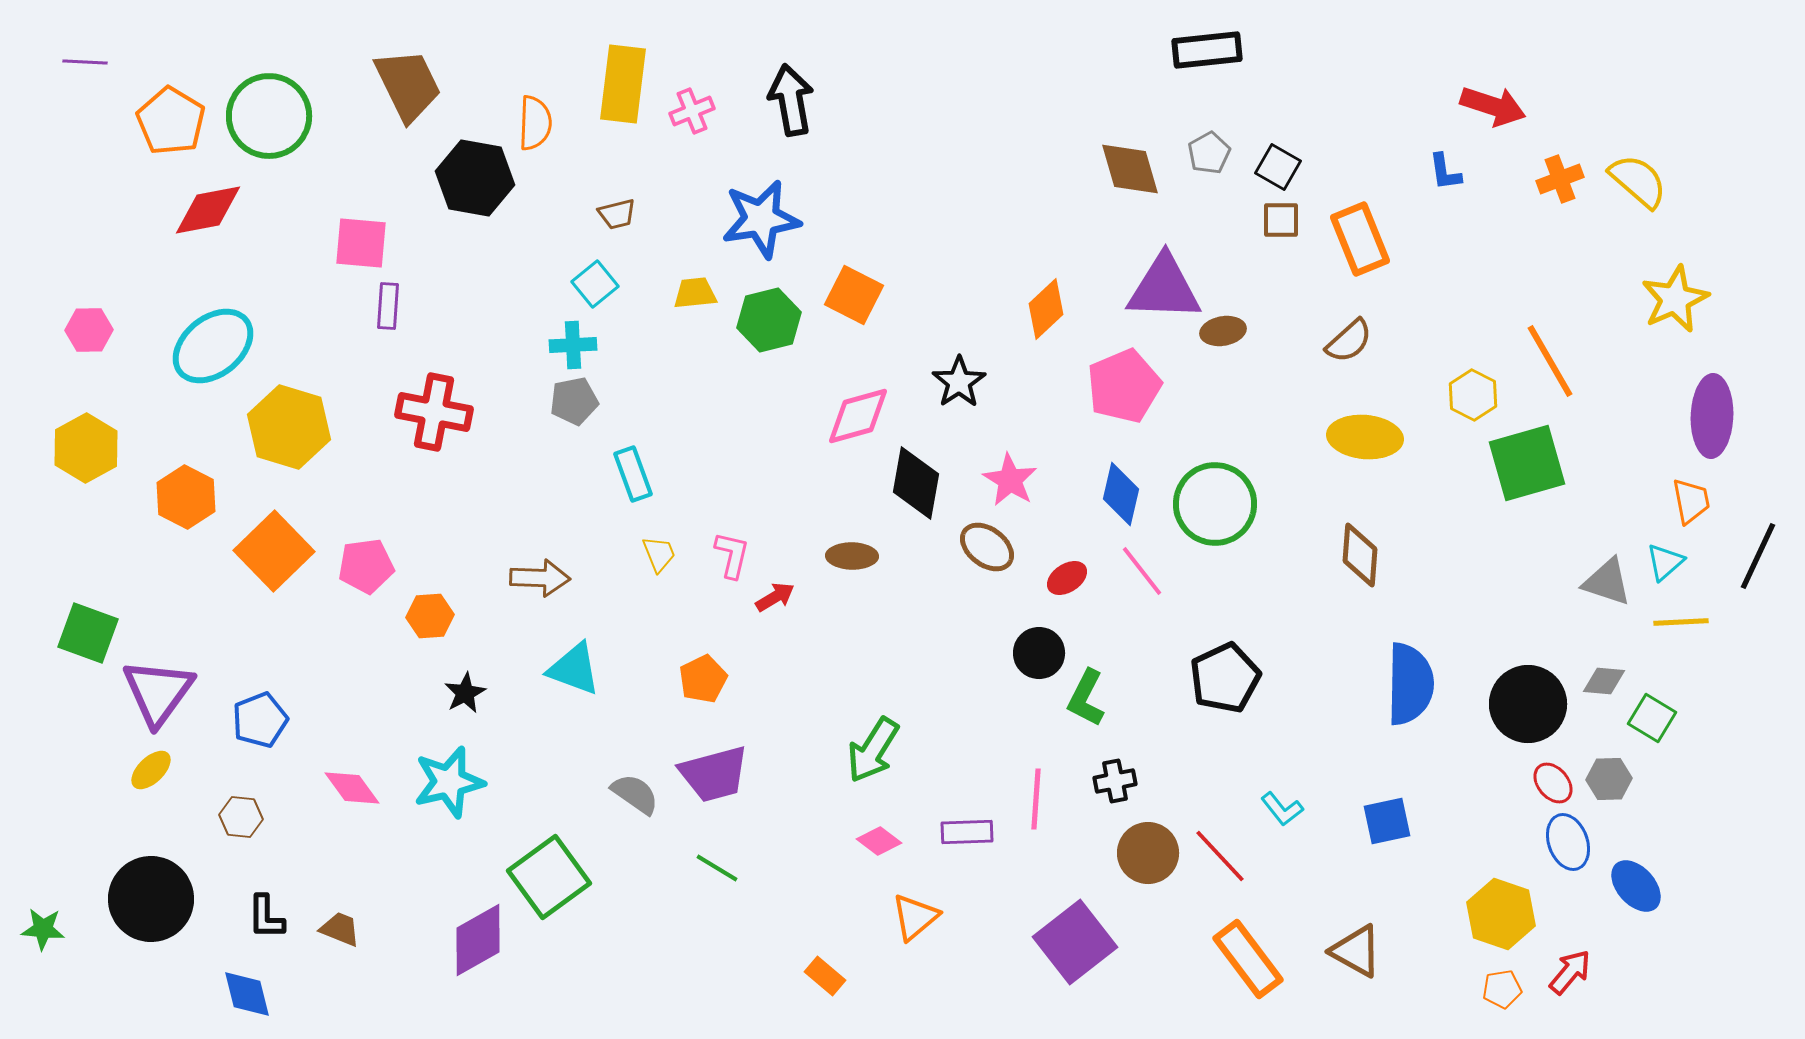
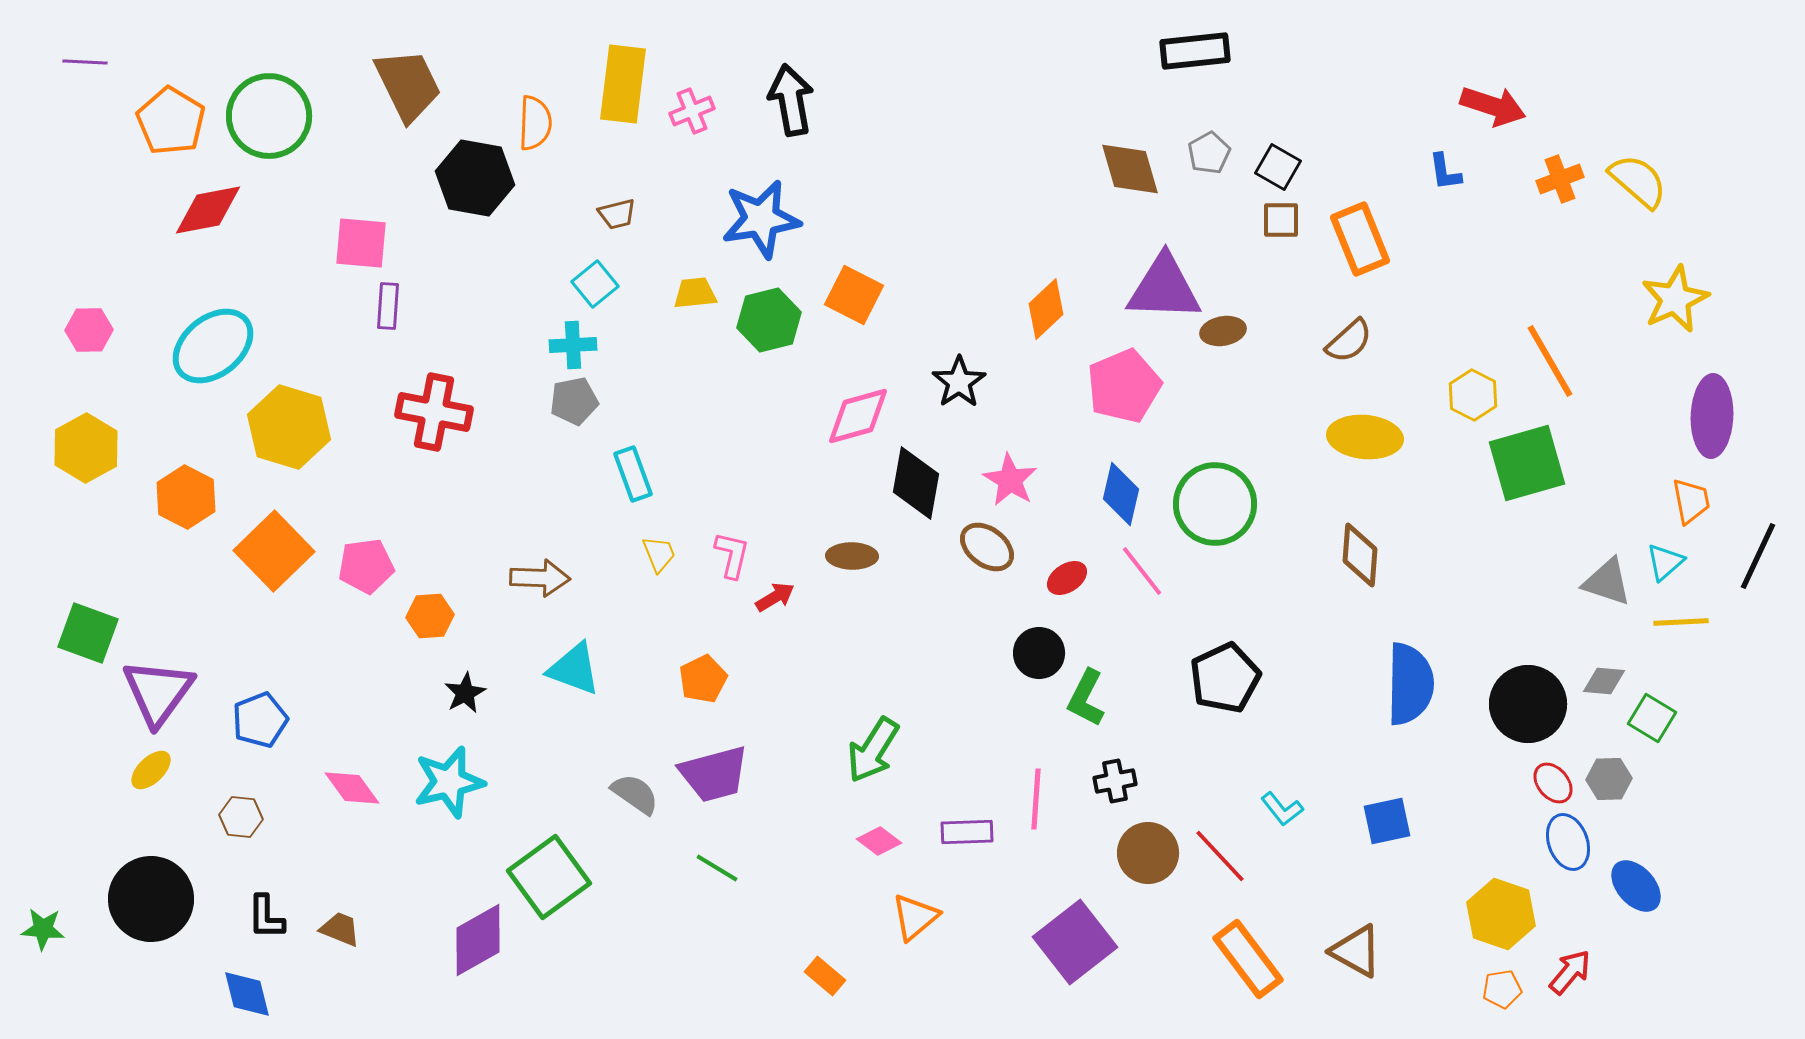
black rectangle at (1207, 50): moved 12 px left, 1 px down
